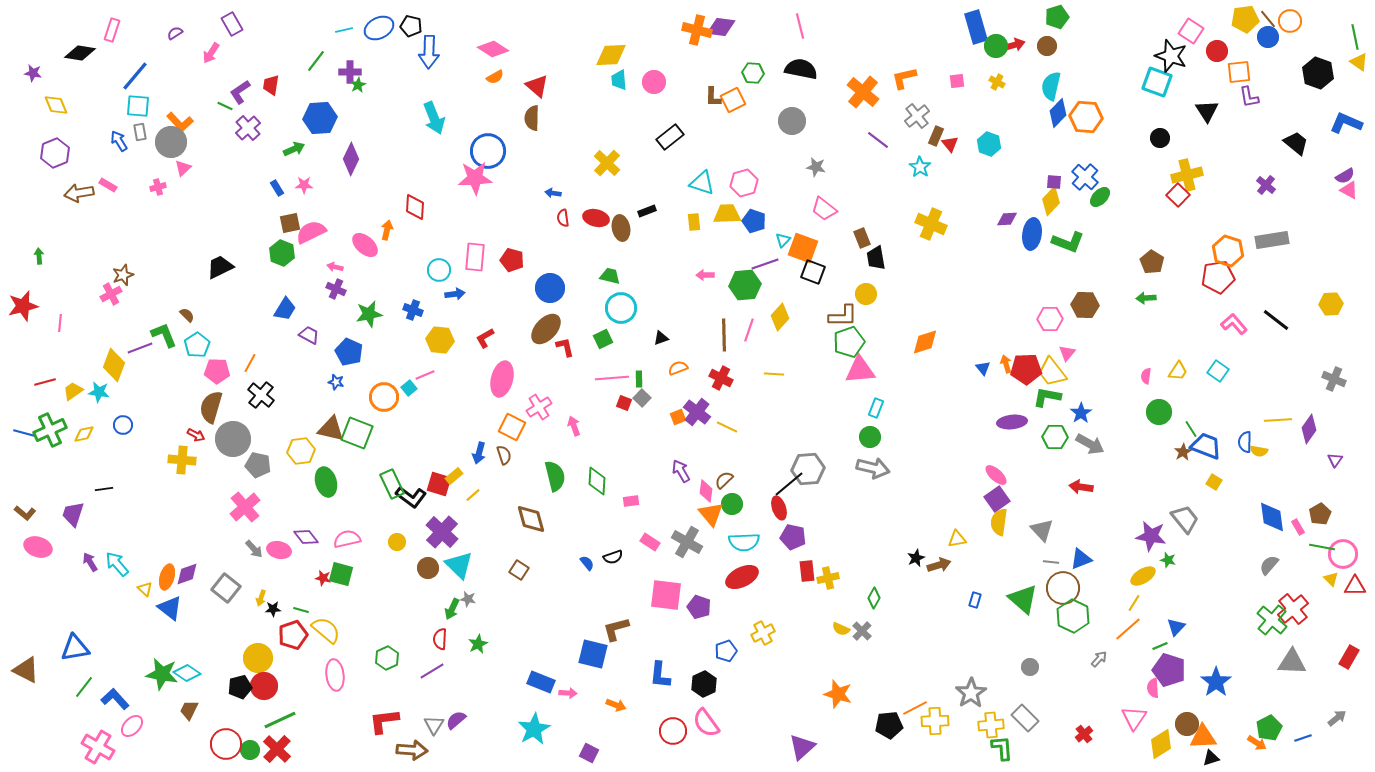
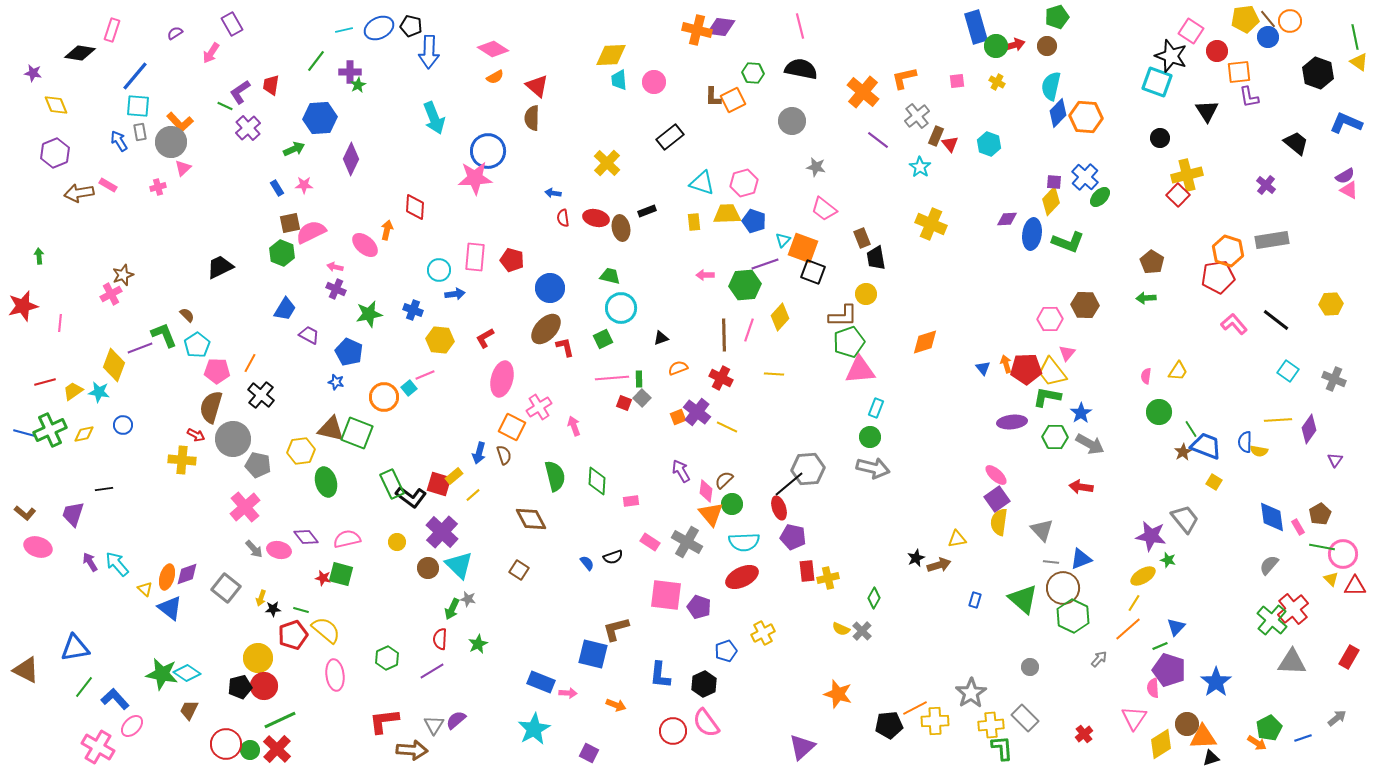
cyan square at (1218, 371): moved 70 px right
brown diamond at (531, 519): rotated 12 degrees counterclockwise
